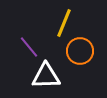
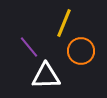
orange circle: moved 1 px right
